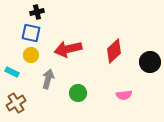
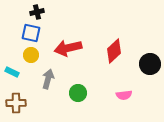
red arrow: moved 1 px up
black circle: moved 2 px down
brown cross: rotated 30 degrees clockwise
